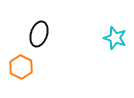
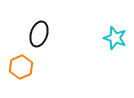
orange hexagon: rotated 10 degrees clockwise
